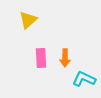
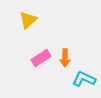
pink rectangle: rotated 60 degrees clockwise
